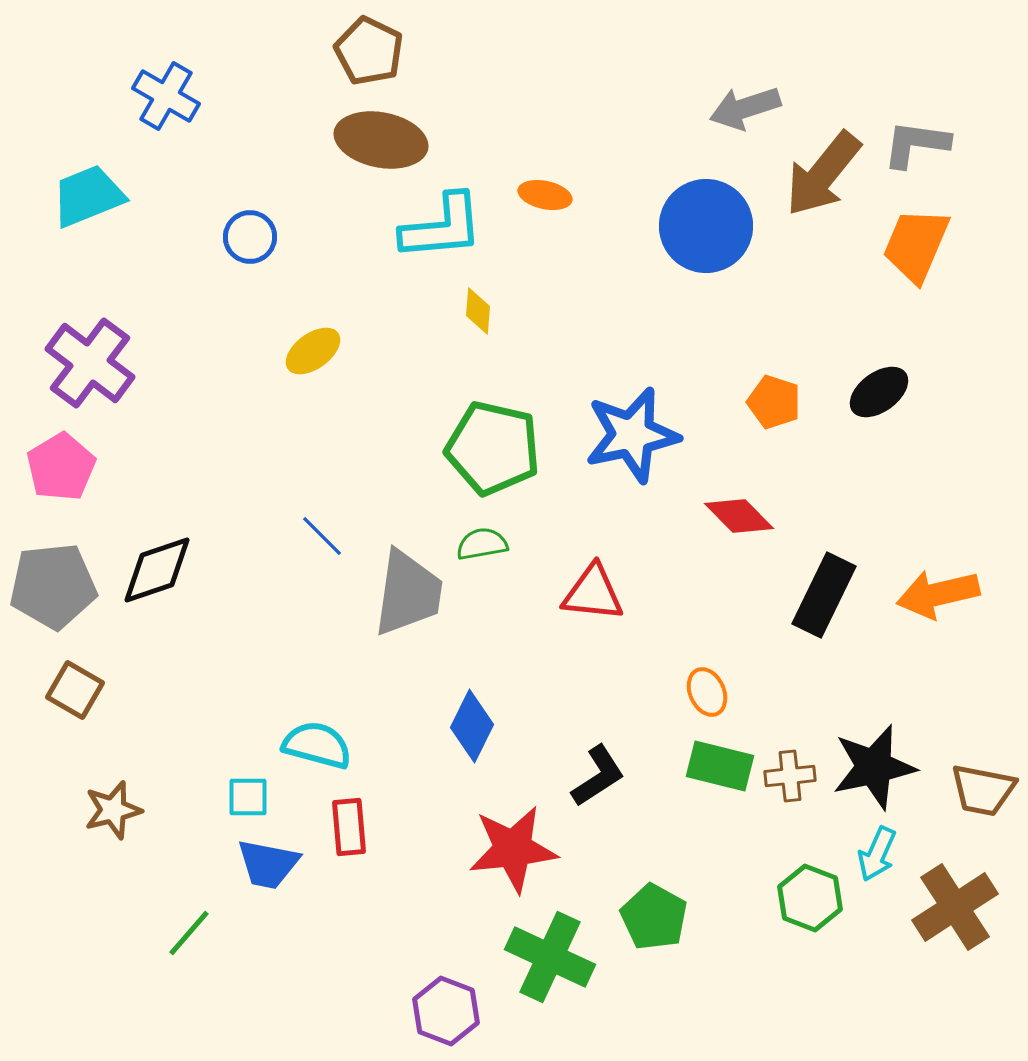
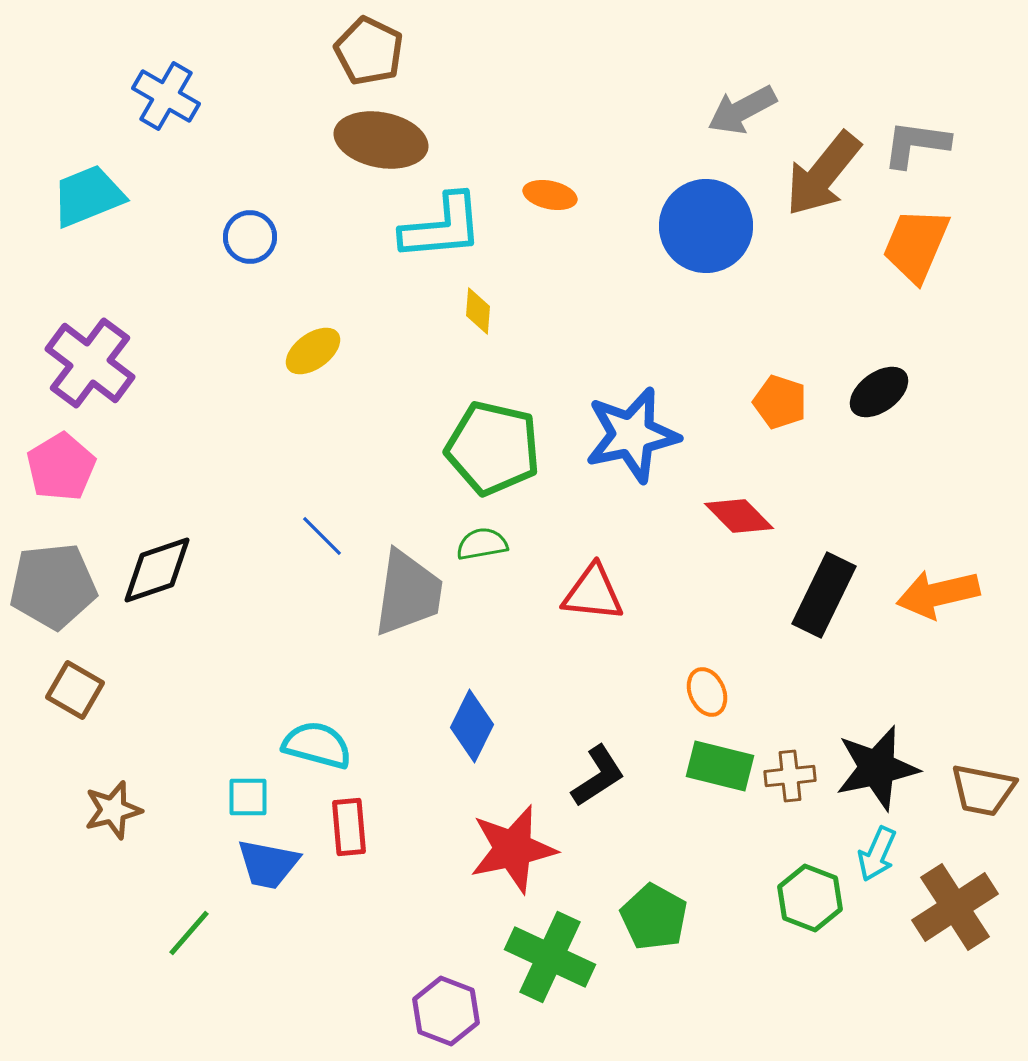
gray arrow at (745, 108): moved 3 px left, 2 px down; rotated 10 degrees counterclockwise
orange ellipse at (545, 195): moved 5 px right
orange pentagon at (774, 402): moved 6 px right
black star at (874, 767): moved 3 px right, 1 px down
red star at (513, 849): rotated 6 degrees counterclockwise
